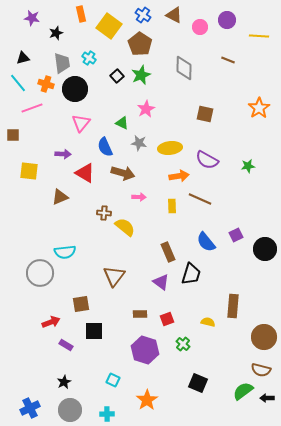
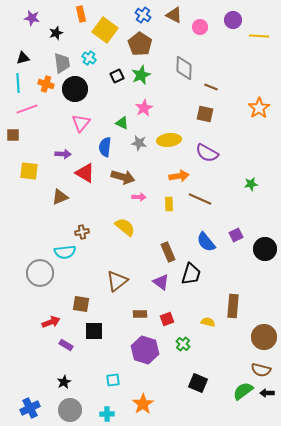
purple circle at (227, 20): moved 6 px right
yellow square at (109, 26): moved 4 px left, 4 px down
brown line at (228, 60): moved 17 px left, 27 px down
black square at (117, 76): rotated 16 degrees clockwise
cyan line at (18, 83): rotated 36 degrees clockwise
pink line at (32, 108): moved 5 px left, 1 px down
pink star at (146, 109): moved 2 px left, 1 px up
blue semicircle at (105, 147): rotated 30 degrees clockwise
yellow ellipse at (170, 148): moved 1 px left, 8 px up
purple semicircle at (207, 160): moved 7 px up
green star at (248, 166): moved 3 px right, 18 px down
brown arrow at (123, 173): moved 4 px down
yellow rectangle at (172, 206): moved 3 px left, 2 px up
brown cross at (104, 213): moved 22 px left, 19 px down; rotated 16 degrees counterclockwise
brown triangle at (114, 276): moved 3 px right, 5 px down; rotated 15 degrees clockwise
brown square at (81, 304): rotated 18 degrees clockwise
cyan square at (113, 380): rotated 32 degrees counterclockwise
black arrow at (267, 398): moved 5 px up
orange star at (147, 400): moved 4 px left, 4 px down
